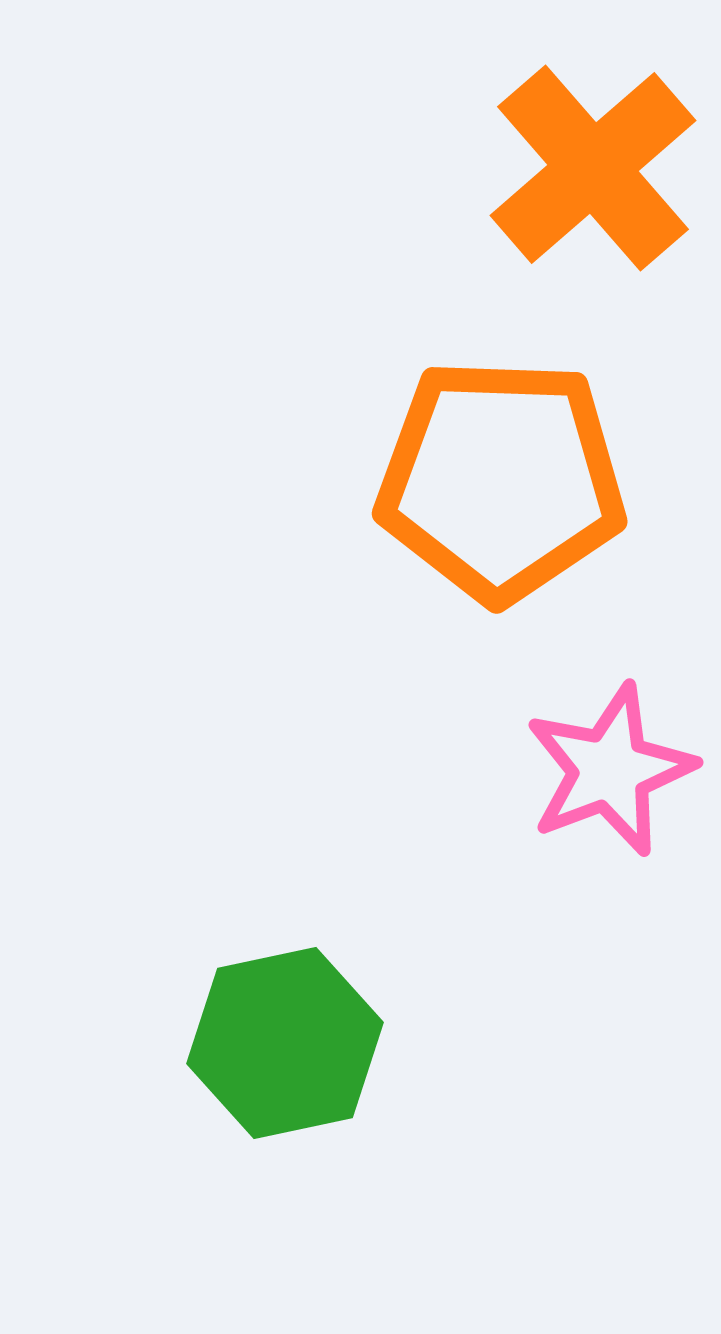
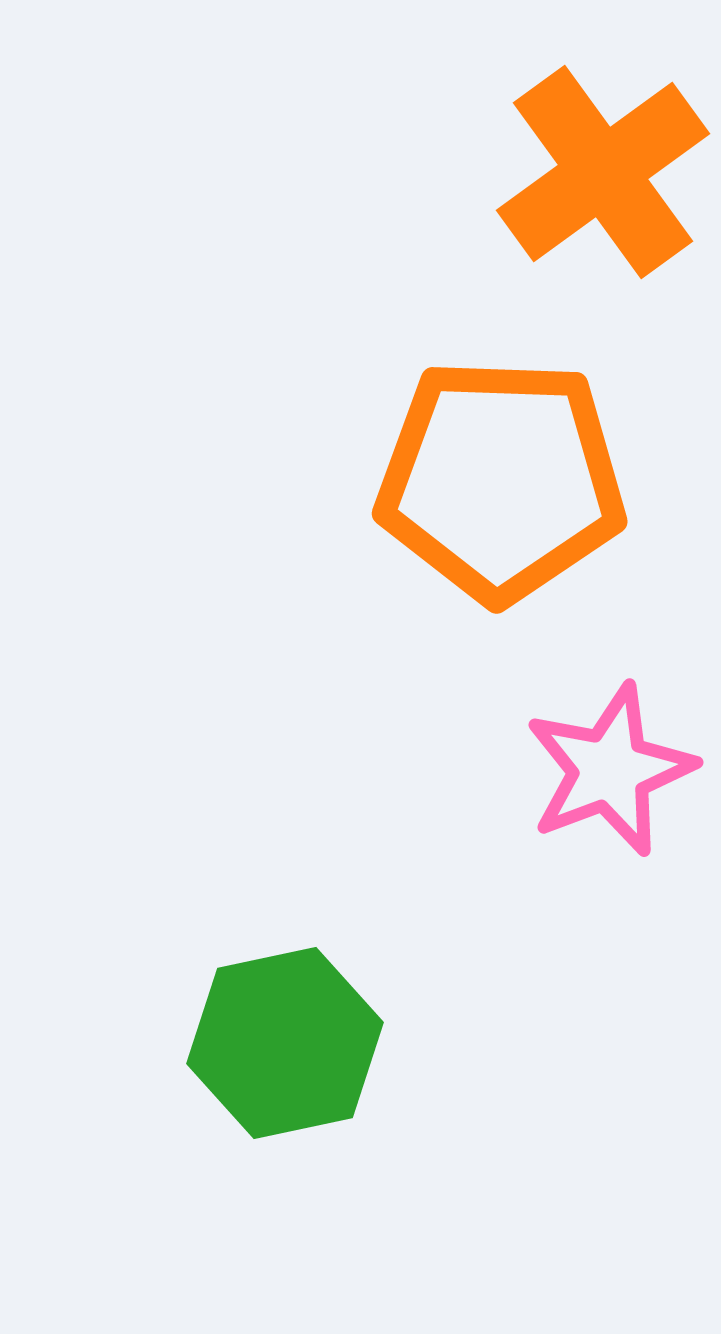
orange cross: moved 10 px right, 4 px down; rotated 5 degrees clockwise
